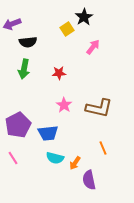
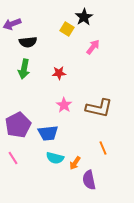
yellow square: rotated 24 degrees counterclockwise
